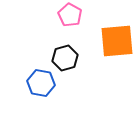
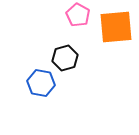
pink pentagon: moved 8 px right
orange square: moved 1 px left, 14 px up
